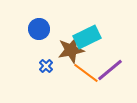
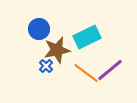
brown star: moved 14 px left
